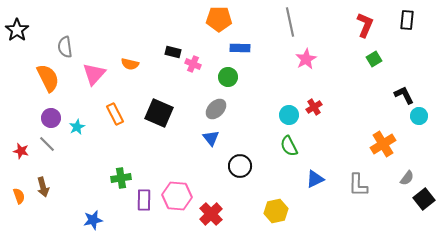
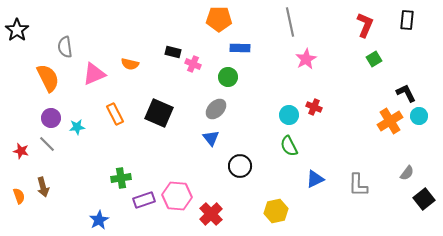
pink triangle at (94, 74): rotated 25 degrees clockwise
black L-shape at (404, 95): moved 2 px right, 2 px up
red cross at (314, 107): rotated 35 degrees counterclockwise
cyan star at (77, 127): rotated 21 degrees clockwise
orange cross at (383, 144): moved 7 px right, 23 px up
gray semicircle at (407, 178): moved 5 px up
purple rectangle at (144, 200): rotated 70 degrees clockwise
blue star at (93, 220): moved 6 px right; rotated 18 degrees counterclockwise
